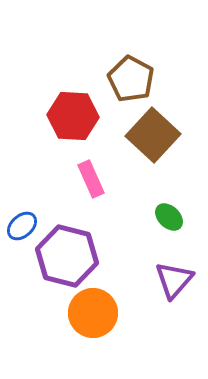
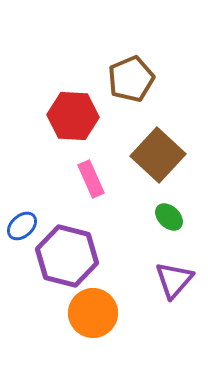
brown pentagon: rotated 21 degrees clockwise
brown square: moved 5 px right, 20 px down
